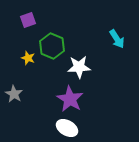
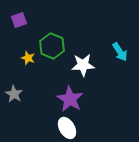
purple square: moved 9 px left
cyan arrow: moved 3 px right, 13 px down
white star: moved 4 px right, 2 px up
white ellipse: rotated 30 degrees clockwise
